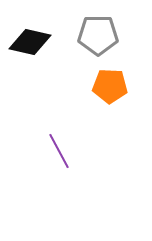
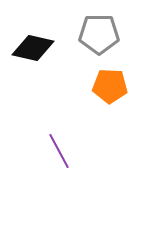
gray pentagon: moved 1 px right, 1 px up
black diamond: moved 3 px right, 6 px down
